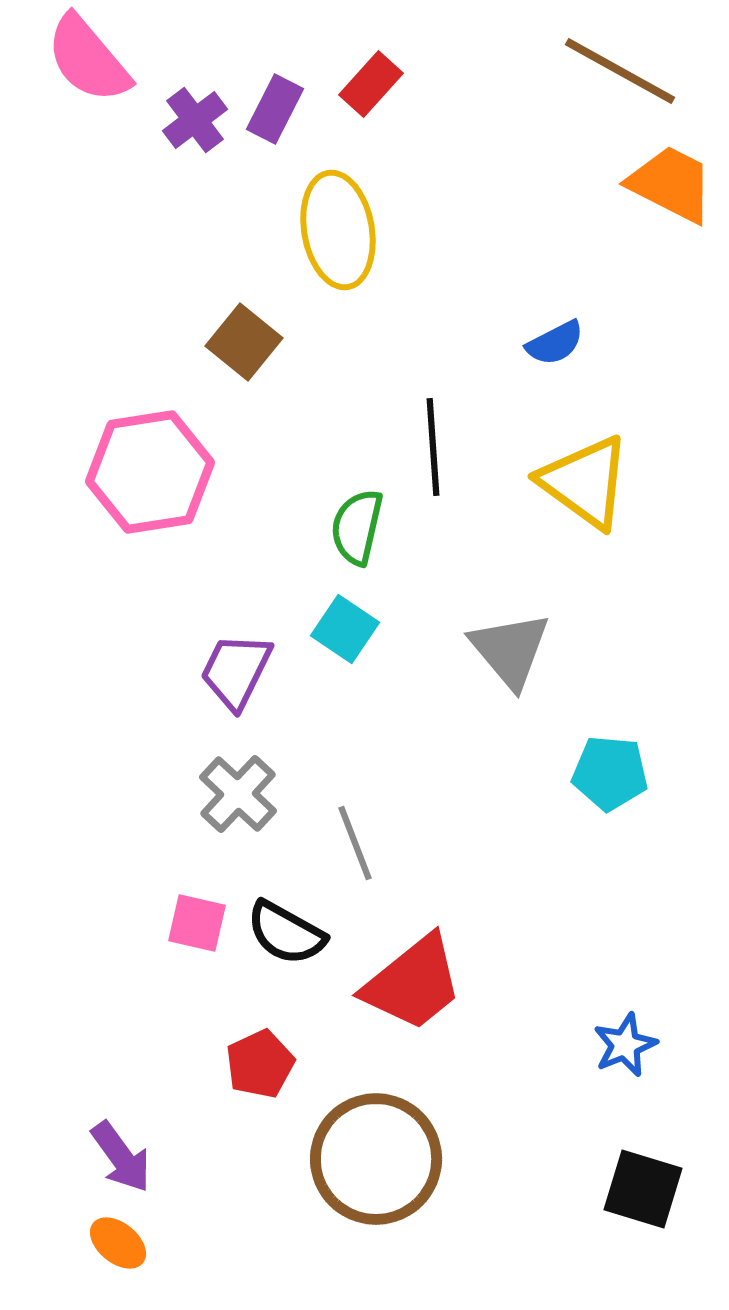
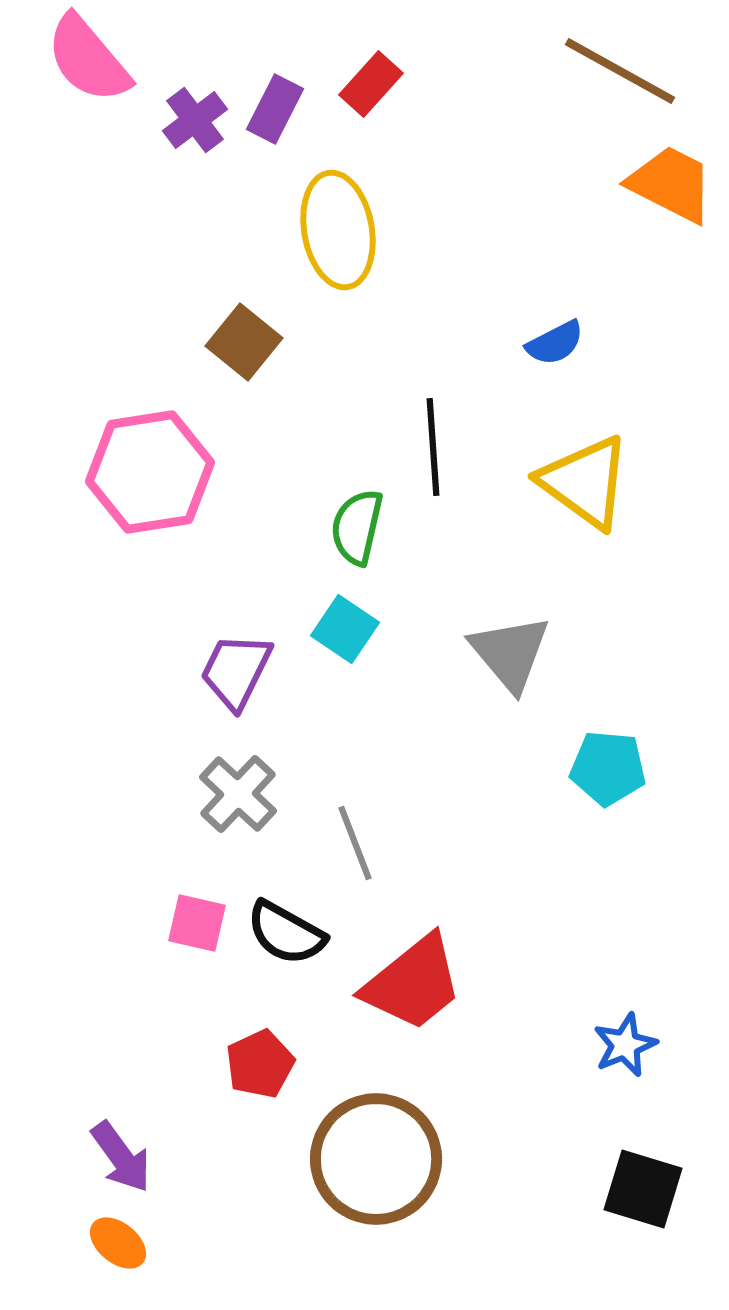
gray triangle: moved 3 px down
cyan pentagon: moved 2 px left, 5 px up
